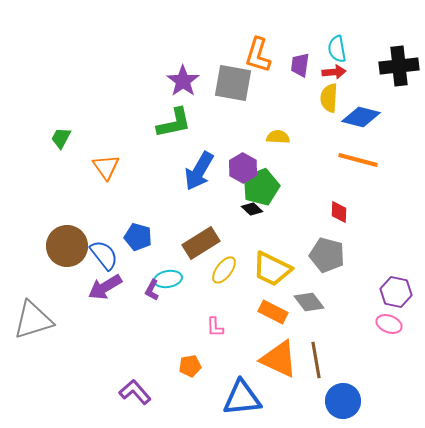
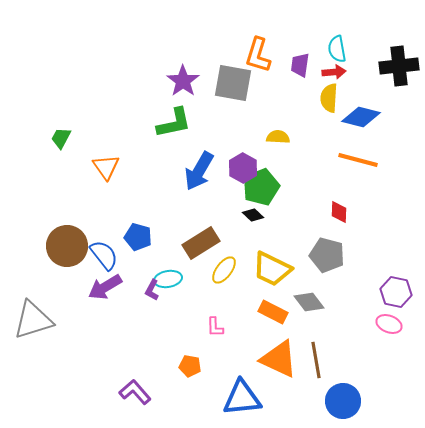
black diamond at (252, 209): moved 1 px right, 6 px down
orange pentagon at (190, 366): rotated 20 degrees clockwise
